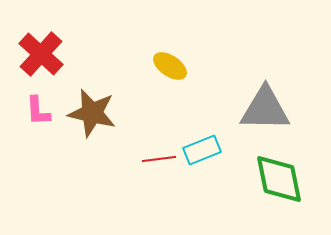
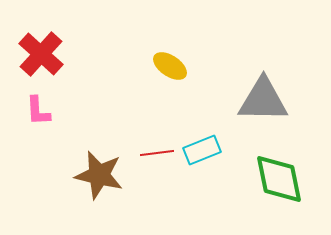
gray triangle: moved 2 px left, 9 px up
brown star: moved 7 px right, 62 px down
red line: moved 2 px left, 6 px up
